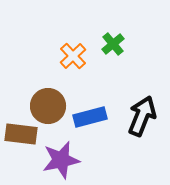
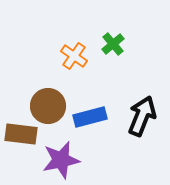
orange cross: moved 1 px right; rotated 12 degrees counterclockwise
